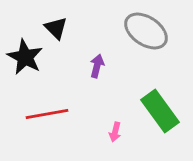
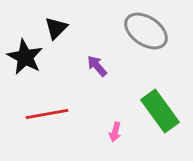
black triangle: rotated 30 degrees clockwise
purple arrow: rotated 55 degrees counterclockwise
